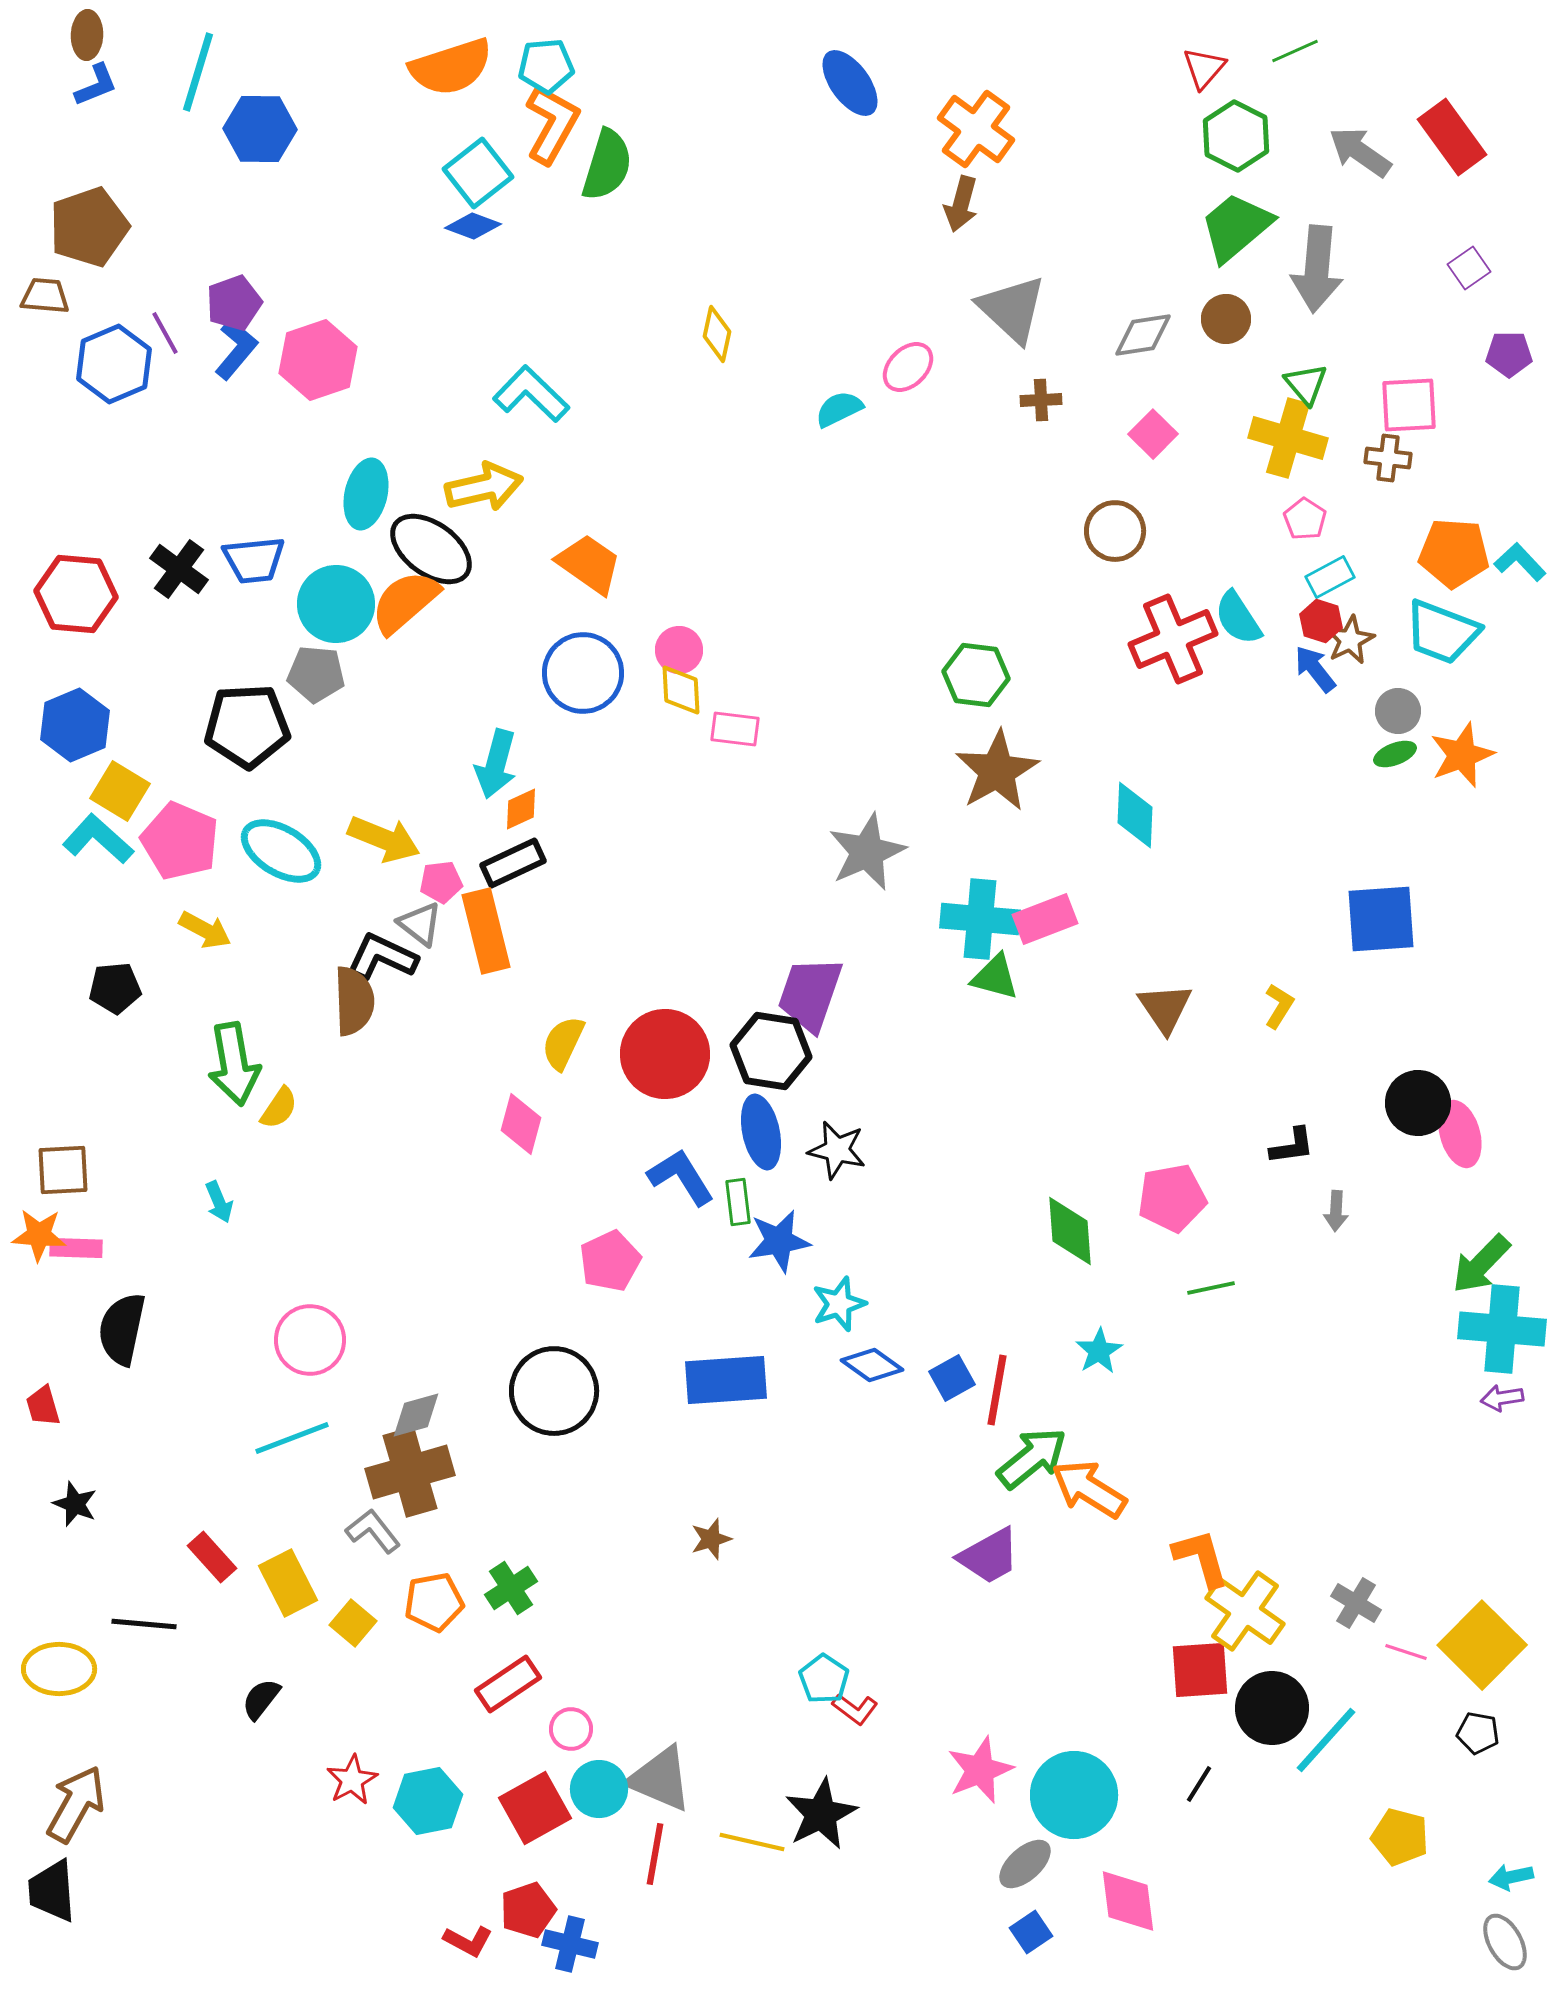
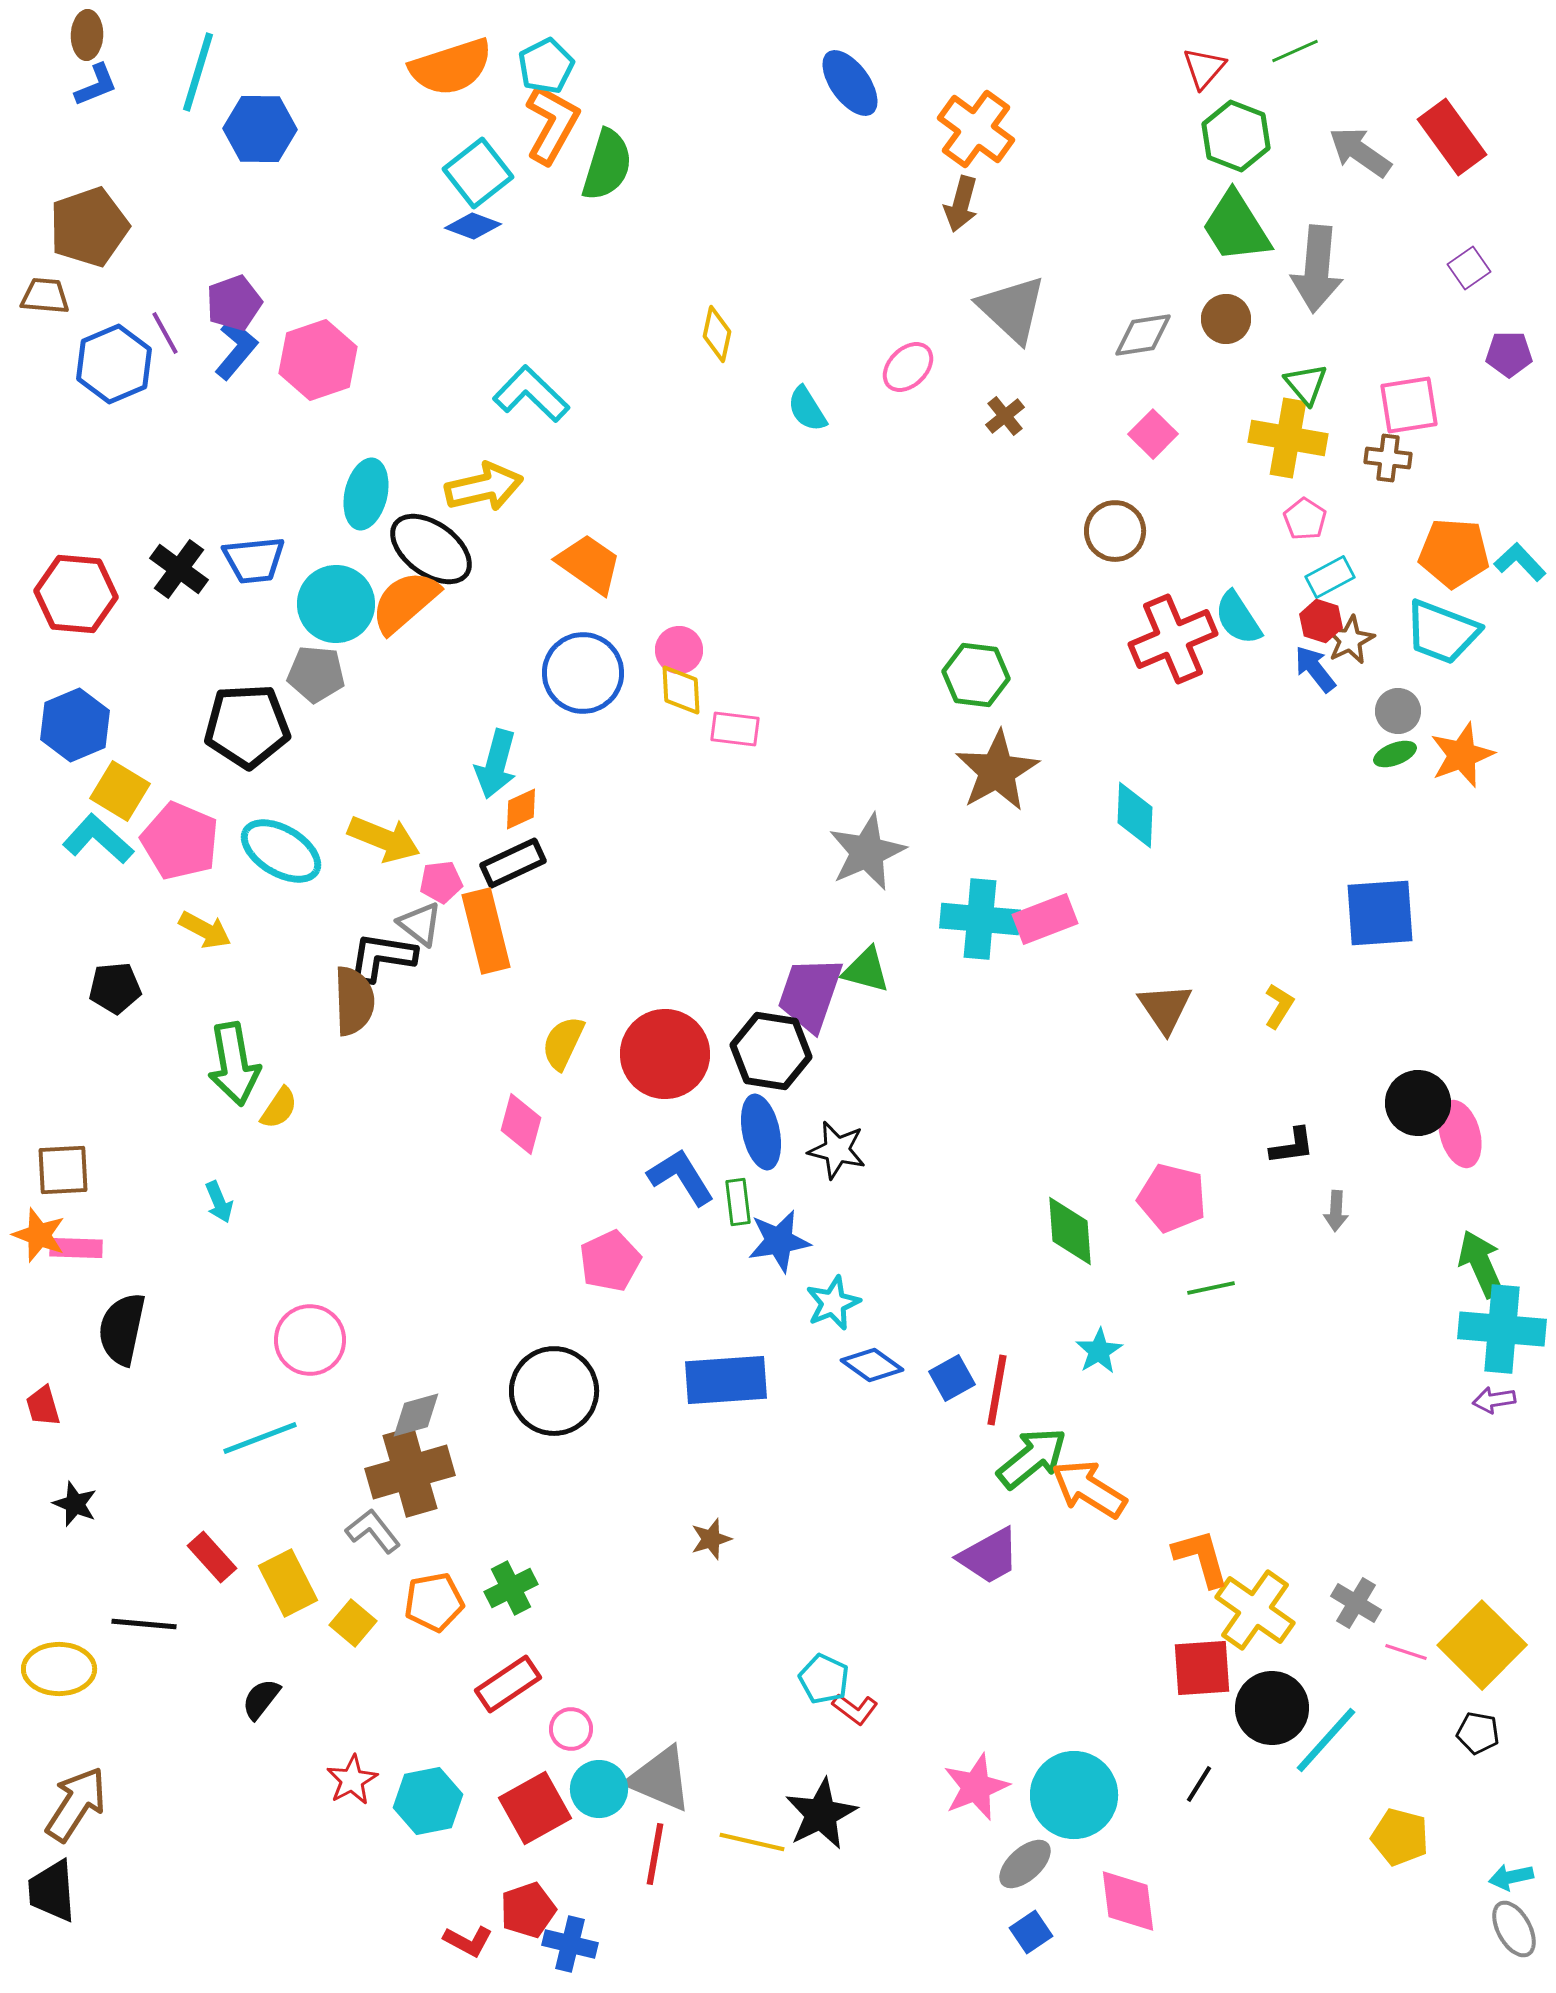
cyan pentagon at (546, 66): rotated 22 degrees counterclockwise
green hexagon at (1236, 136): rotated 6 degrees counterclockwise
green trapezoid at (1236, 227): rotated 82 degrees counterclockwise
brown cross at (1041, 400): moved 36 px left, 16 px down; rotated 36 degrees counterclockwise
pink square at (1409, 405): rotated 6 degrees counterclockwise
cyan semicircle at (839, 409): moved 32 px left; rotated 96 degrees counterclockwise
yellow cross at (1288, 438): rotated 6 degrees counterclockwise
blue square at (1381, 919): moved 1 px left, 6 px up
black L-shape at (382, 957): rotated 16 degrees counterclockwise
green triangle at (995, 977): moved 129 px left, 7 px up
pink pentagon at (1172, 1198): rotated 24 degrees clockwise
orange star at (39, 1235): rotated 16 degrees clockwise
green arrow at (1481, 1264): rotated 112 degrees clockwise
cyan star at (839, 1304): moved 6 px left, 1 px up; rotated 4 degrees counterclockwise
purple arrow at (1502, 1398): moved 8 px left, 2 px down
cyan line at (292, 1438): moved 32 px left
green cross at (511, 1588): rotated 6 degrees clockwise
yellow cross at (1245, 1611): moved 10 px right, 1 px up
red square at (1200, 1670): moved 2 px right, 2 px up
cyan pentagon at (824, 1679): rotated 9 degrees counterclockwise
pink star at (980, 1770): moved 4 px left, 17 px down
brown arrow at (76, 1804): rotated 4 degrees clockwise
gray ellipse at (1505, 1942): moved 9 px right, 13 px up
